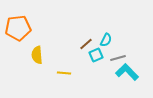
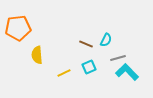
brown line: rotated 64 degrees clockwise
cyan square: moved 7 px left, 12 px down
yellow line: rotated 32 degrees counterclockwise
